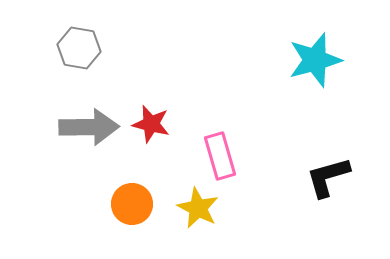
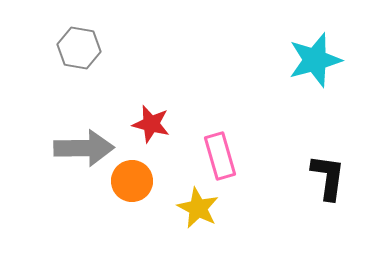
gray arrow: moved 5 px left, 21 px down
black L-shape: rotated 114 degrees clockwise
orange circle: moved 23 px up
